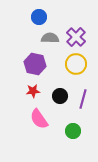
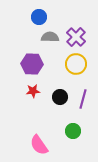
gray semicircle: moved 1 px up
purple hexagon: moved 3 px left; rotated 10 degrees counterclockwise
black circle: moved 1 px down
pink semicircle: moved 26 px down
